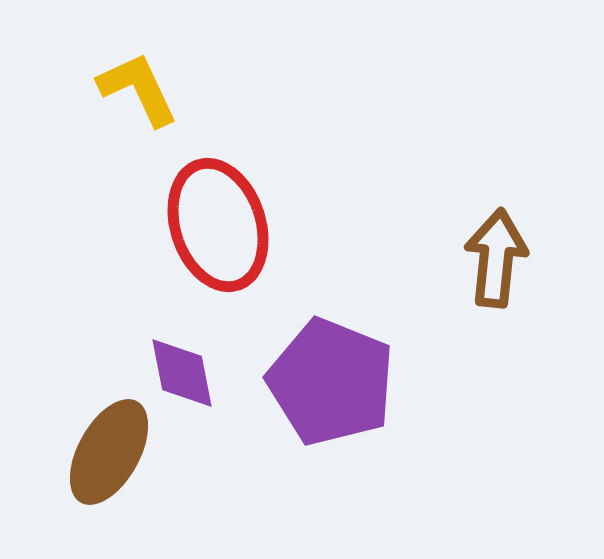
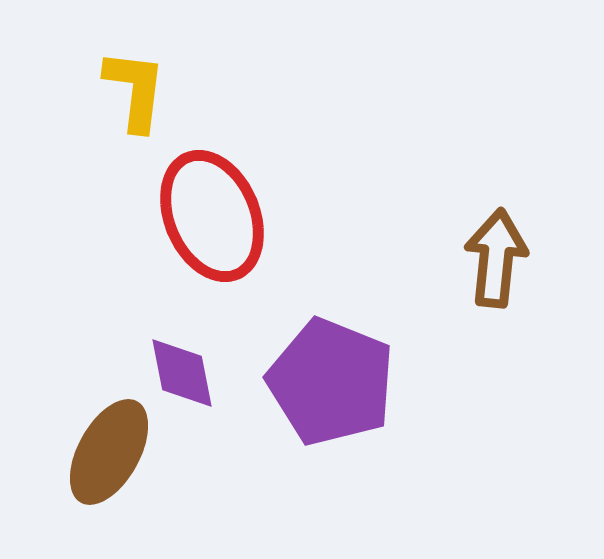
yellow L-shape: moved 3 px left, 1 px down; rotated 32 degrees clockwise
red ellipse: moved 6 px left, 9 px up; rotated 5 degrees counterclockwise
